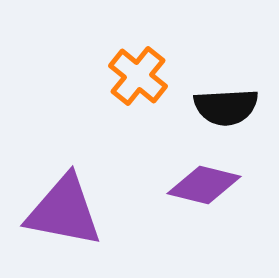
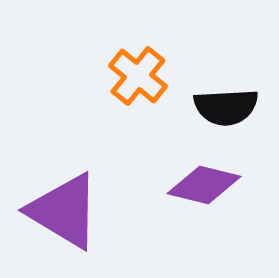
purple triangle: rotated 20 degrees clockwise
